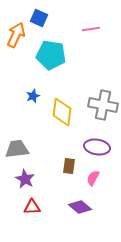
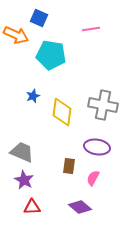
orange arrow: rotated 90 degrees clockwise
gray trapezoid: moved 5 px right, 3 px down; rotated 30 degrees clockwise
purple star: moved 1 px left, 1 px down
